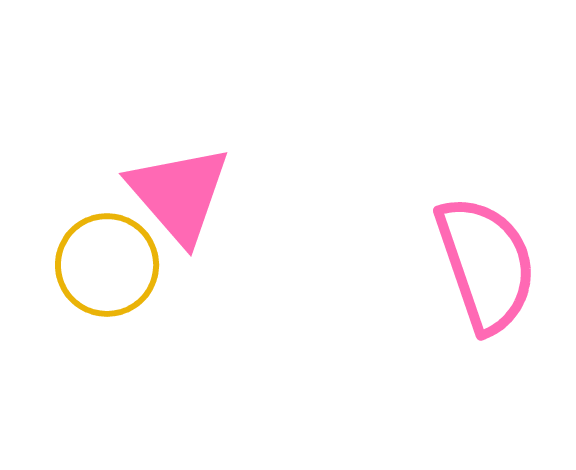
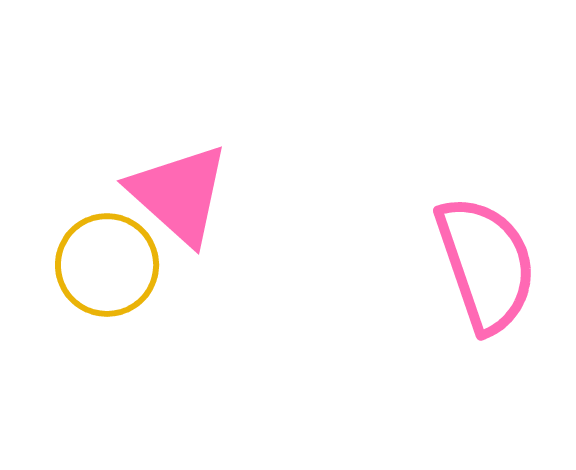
pink triangle: rotated 7 degrees counterclockwise
